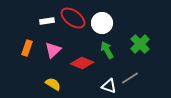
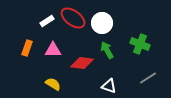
white rectangle: rotated 24 degrees counterclockwise
green cross: rotated 24 degrees counterclockwise
pink triangle: rotated 42 degrees clockwise
red diamond: rotated 15 degrees counterclockwise
gray line: moved 18 px right
